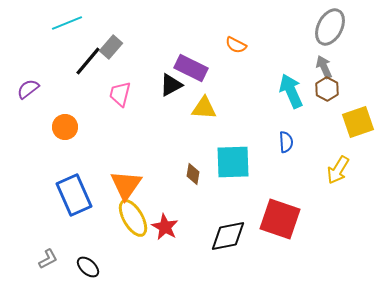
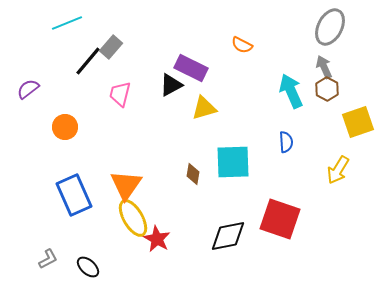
orange semicircle: moved 6 px right
yellow triangle: rotated 20 degrees counterclockwise
red star: moved 8 px left, 12 px down
